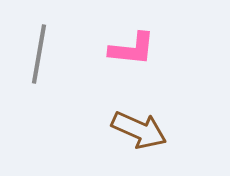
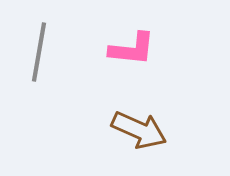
gray line: moved 2 px up
